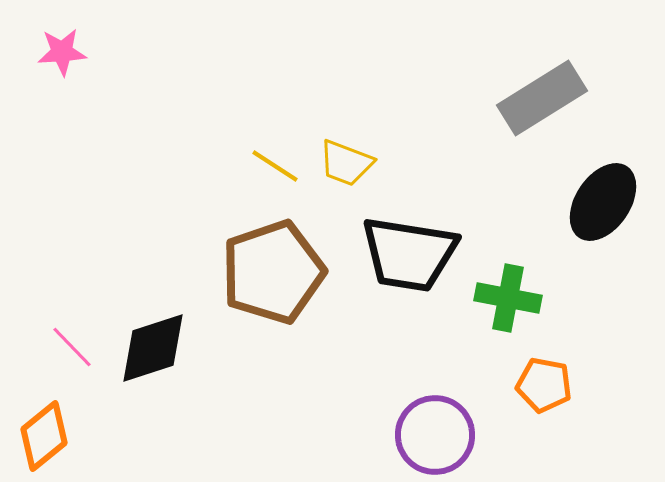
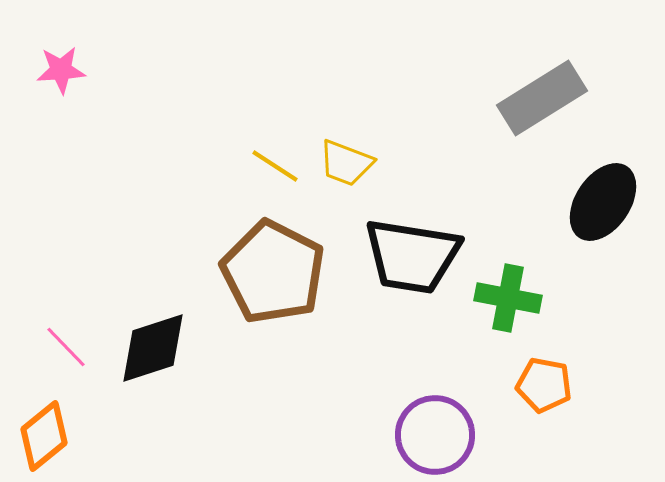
pink star: moved 1 px left, 18 px down
black trapezoid: moved 3 px right, 2 px down
brown pentagon: rotated 26 degrees counterclockwise
pink line: moved 6 px left
